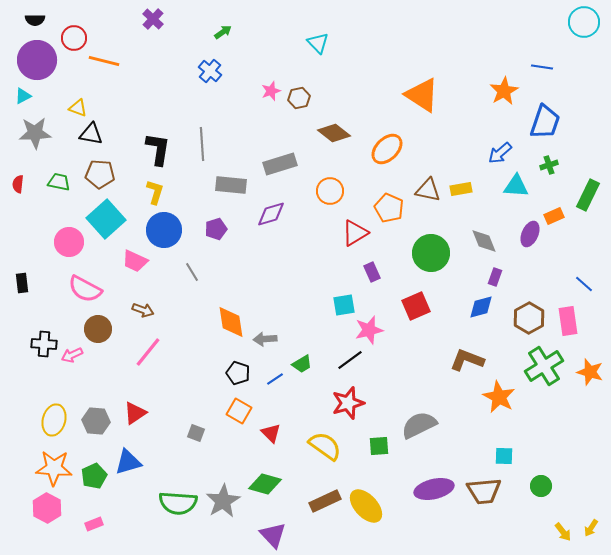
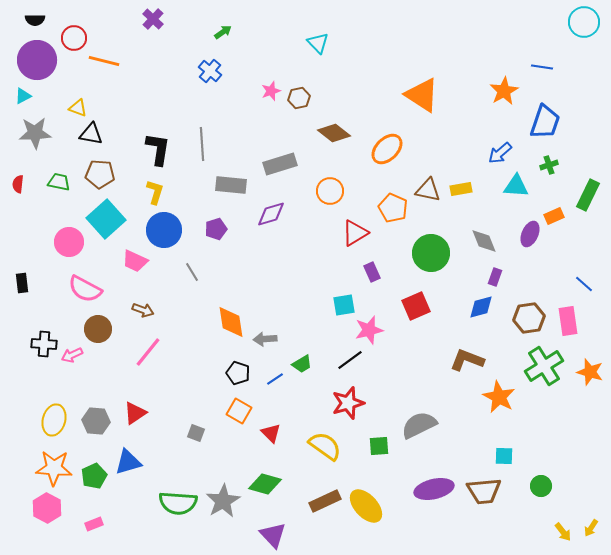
orange pentagon at (389, 208): moved 4 px right
brown hexagon at (529, 318): rotated 20 degrees clockwise
